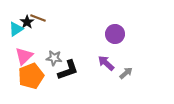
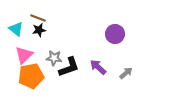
black star: moved 12 px right, 8 px down; rotated 24 degrees clockwise
cyan triangle: rotated 49 degrees counterclockwise
pink triangle: moved 1 px up
purple arrow: moved 8 px left, 4 px down
black L-shape: moved 1 px right, 3 px up
orange pentagon: rotated 10 degrees clockwise
